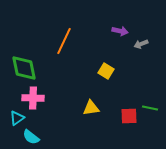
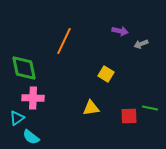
yellow square: moved 3 px down
